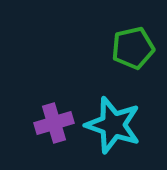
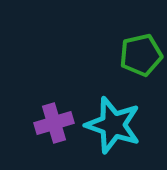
green pentagon: moved 8 px right, 7 px down
